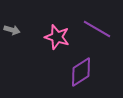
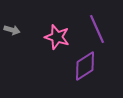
purple line: rotated 36 degrees clockwise
purple diamond: moved 4 px right, 6 px up
